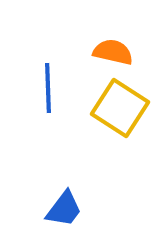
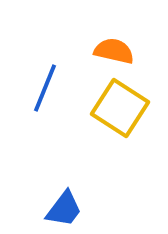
orange semicircle: moved 1 px right, 1 px up
blue line: moved 3 px left; rotated 24 degrees clockwise
